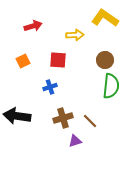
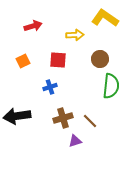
brown circle: moved 5 px left, 1 px up
black arrow: rotated 16 degrees counterclockwise
